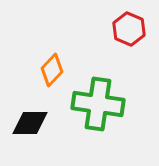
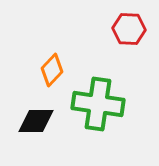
red hexagon: rotated 20 degrees counterclockwise
black diamond: moved 6 px right, 2 px up
